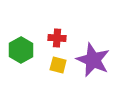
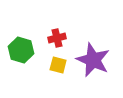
red cross: rotated 18 degrees counterclockwise
green hexagon: rotated 15 degrees counterclockwise
